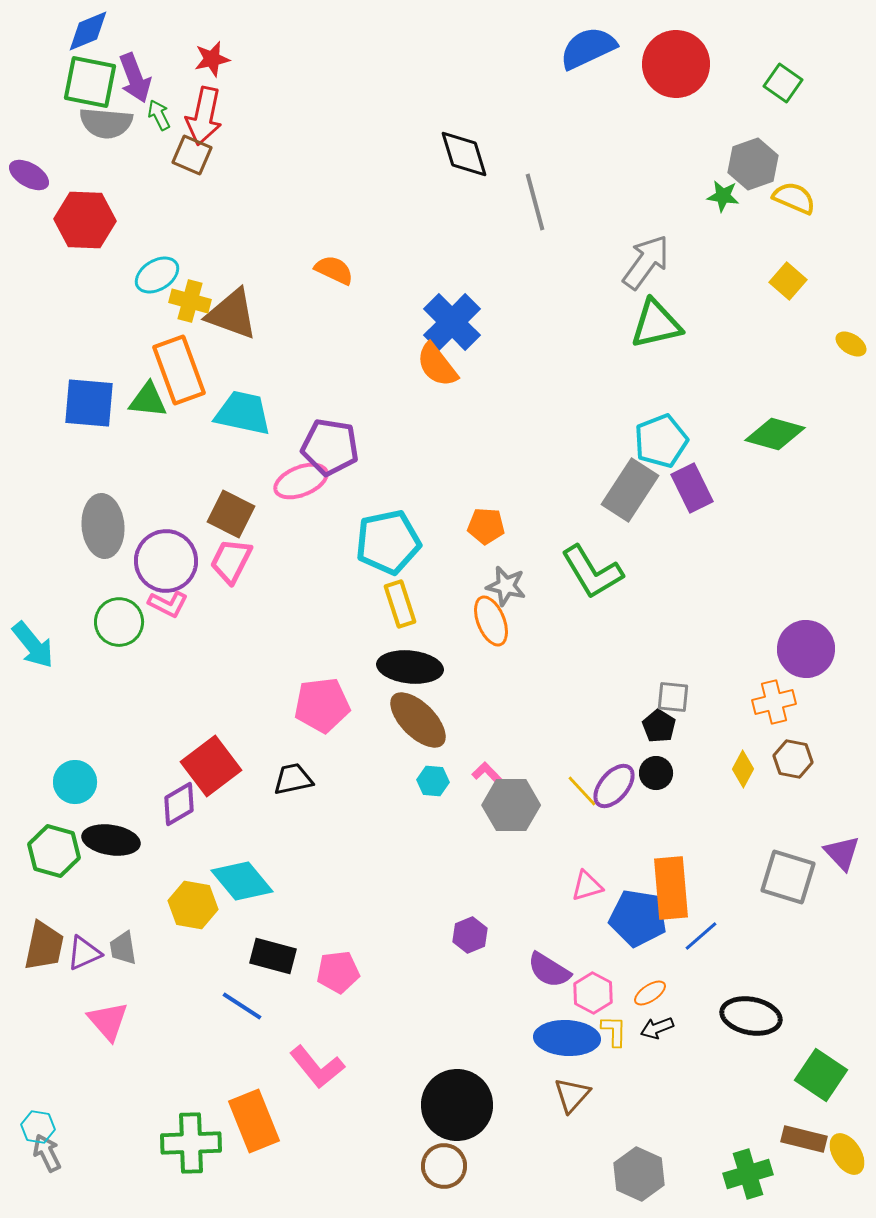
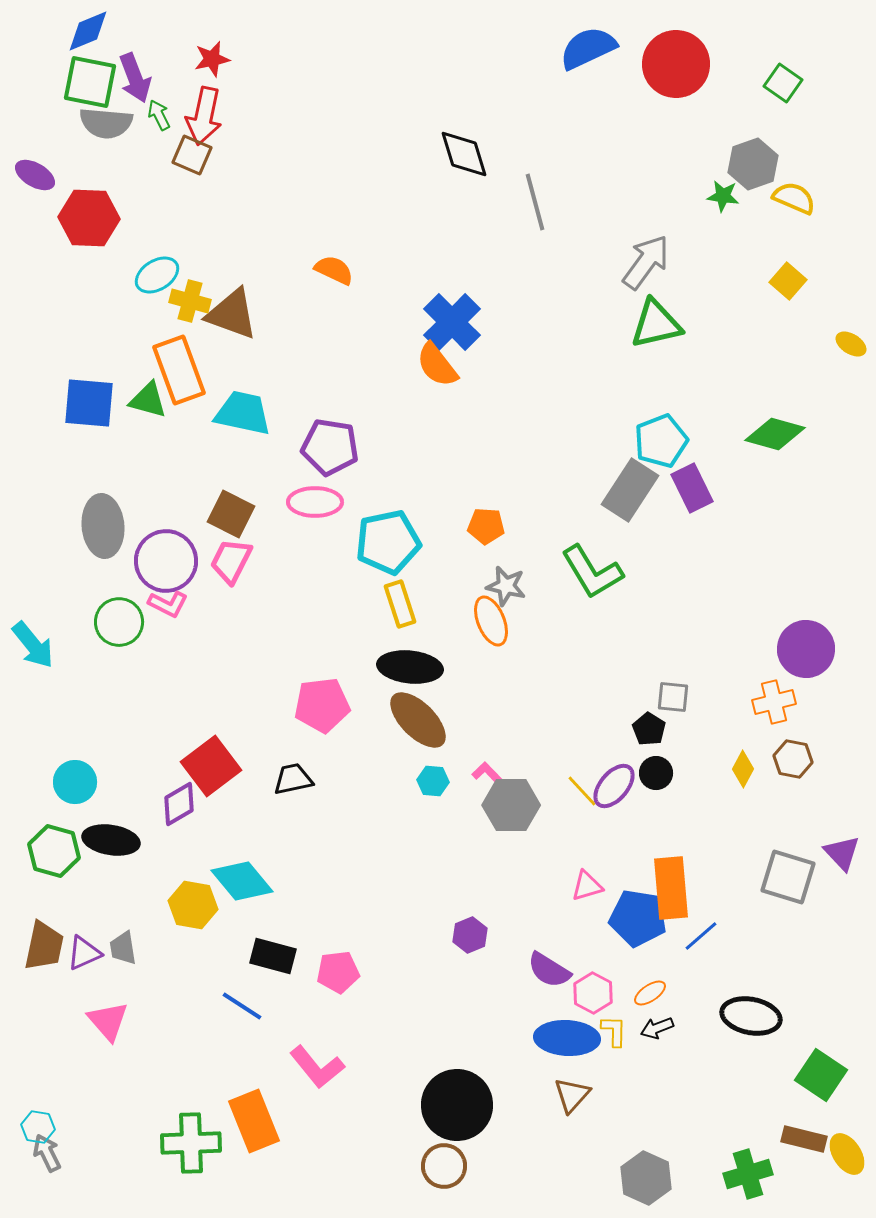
purple ellipse at (29, 175): moved 6 px right
red hexagon at (85, 220): moved 4 px right, 2 px up
green triangle at (148, 400): rotated 9 degrees clockwise
pink ellipse at (301, 481): moved 14 px right, 21 px down; rotated 22 degrees clockwise
black pentagon at (659, 726): moved 10 px left, 3 px down
gray hexagon at (639, 1174): moved 7 px right, 4 px down
